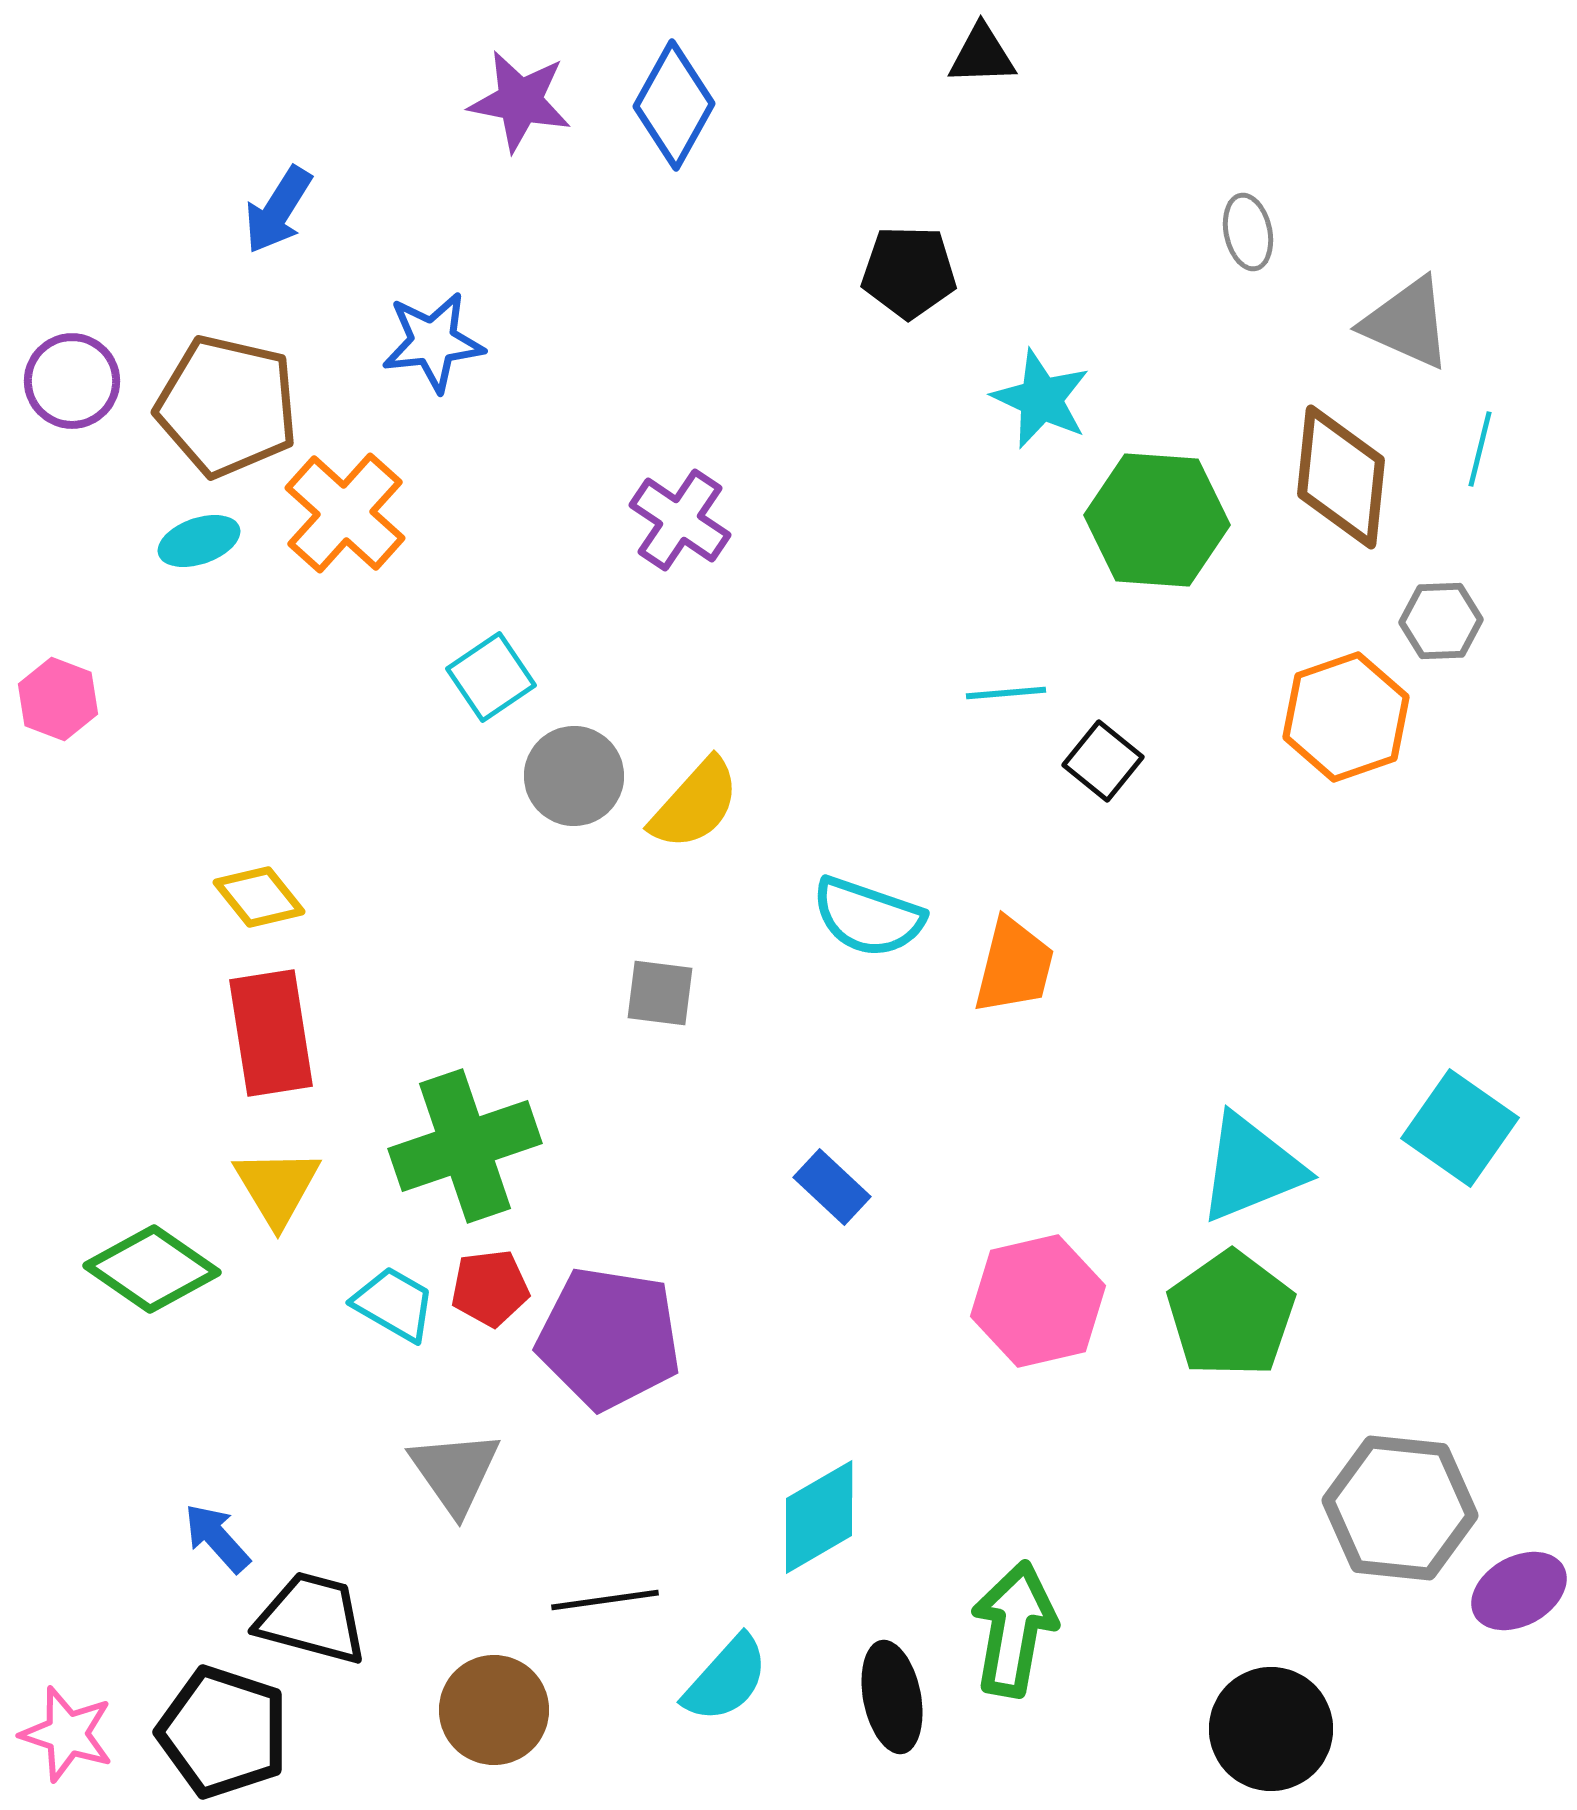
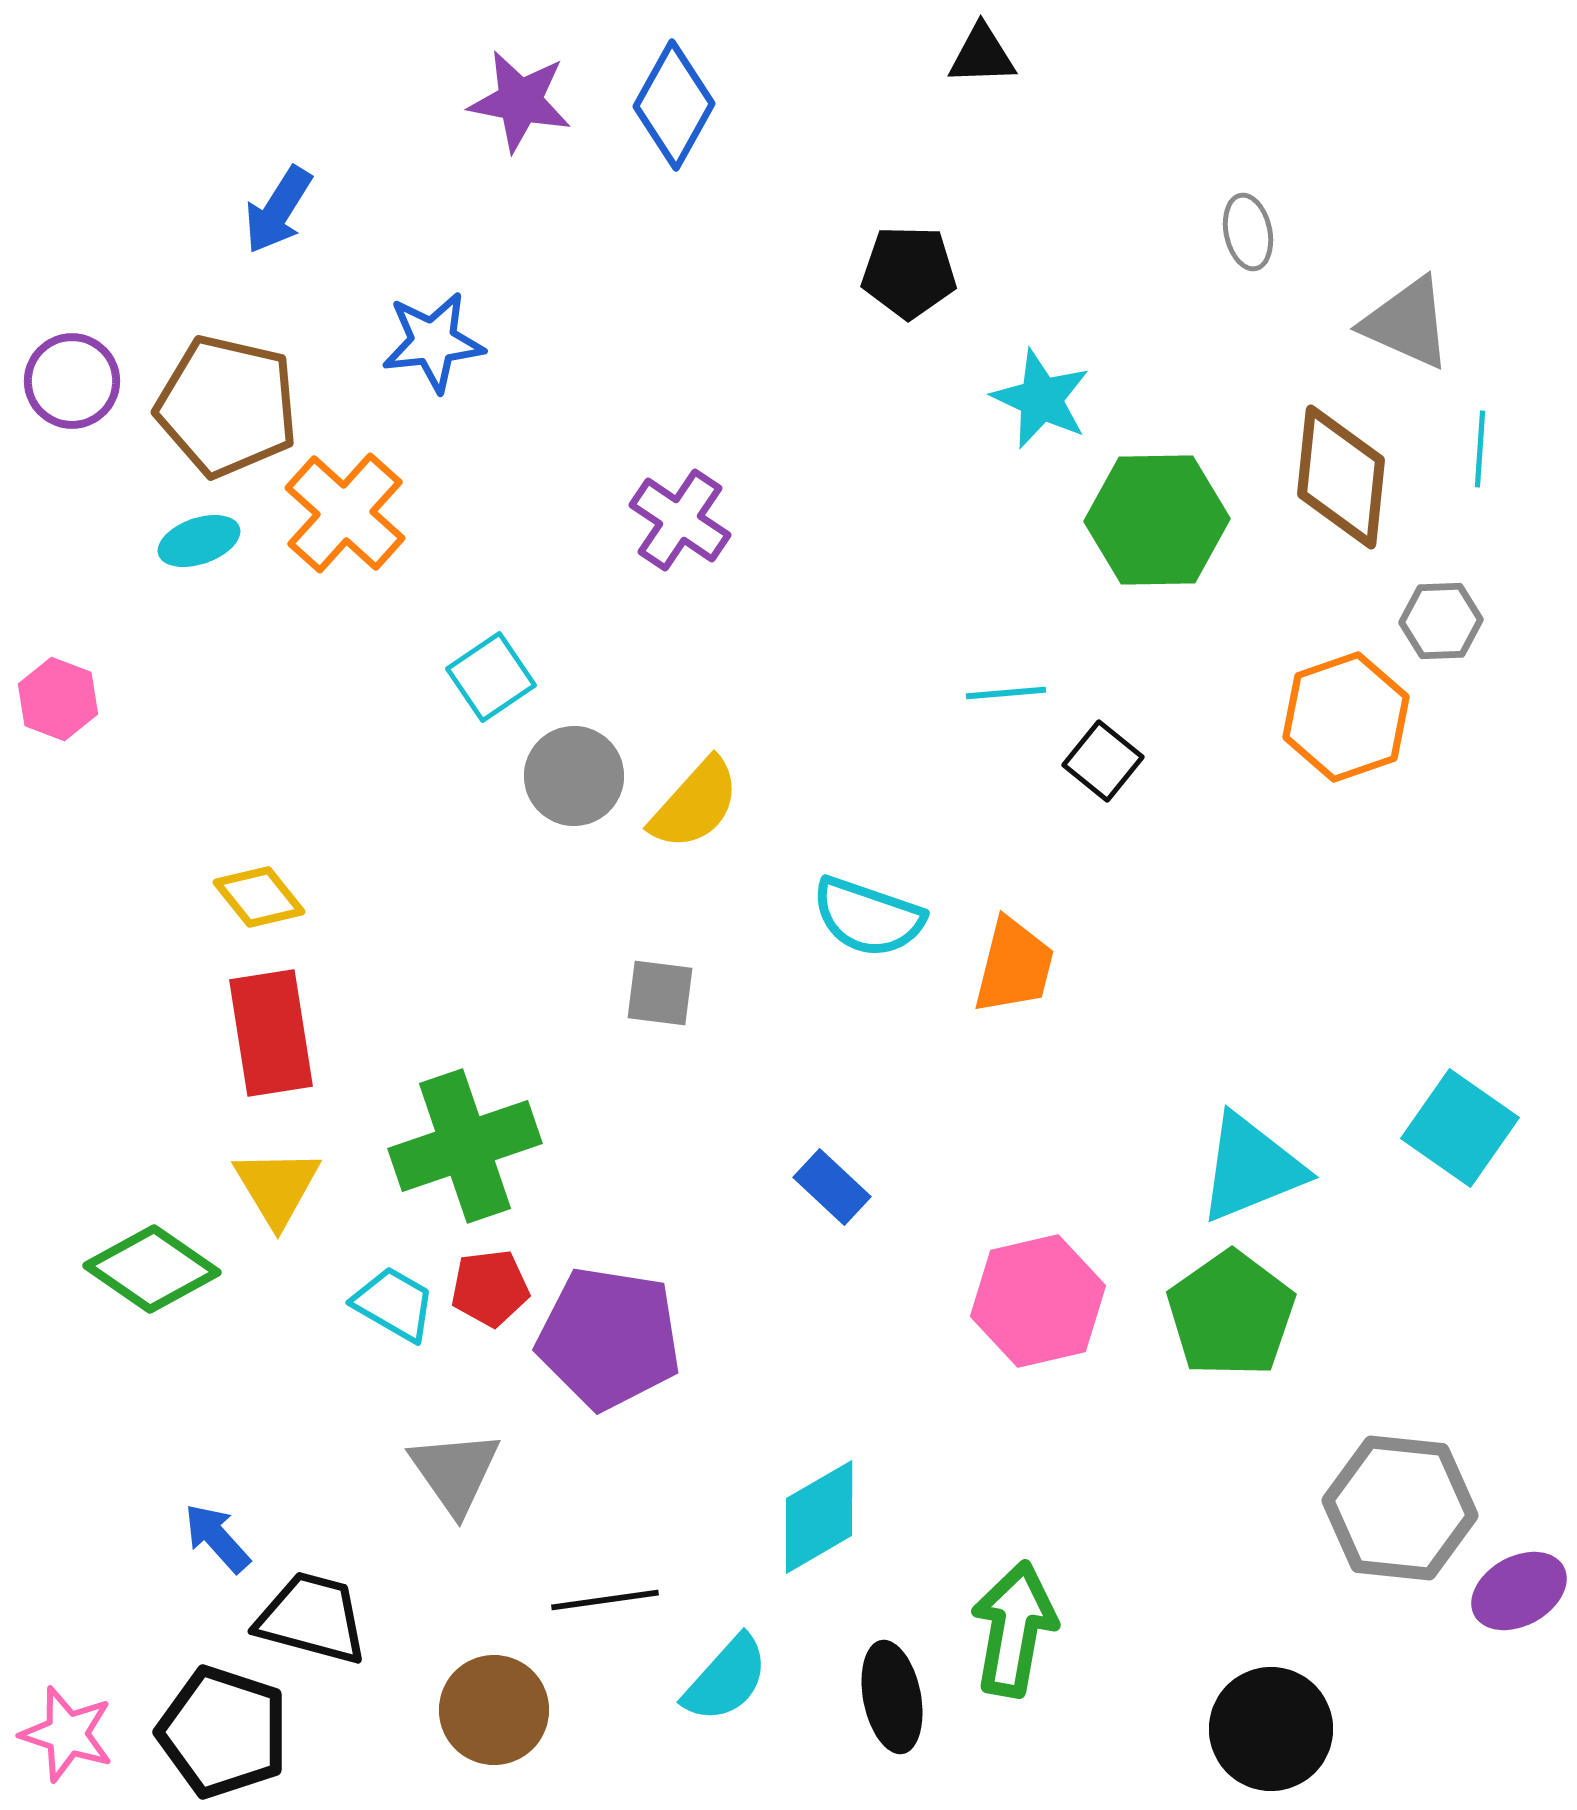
cyan line at (1480, 449): rotated 10 degrees counterclockwise
green hexagon at (1157, 520): rotated 5 degrees counterclockwise
